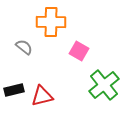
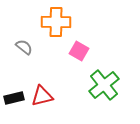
orange cross: moved 5 px right
black rectangle: moved 8 px down
